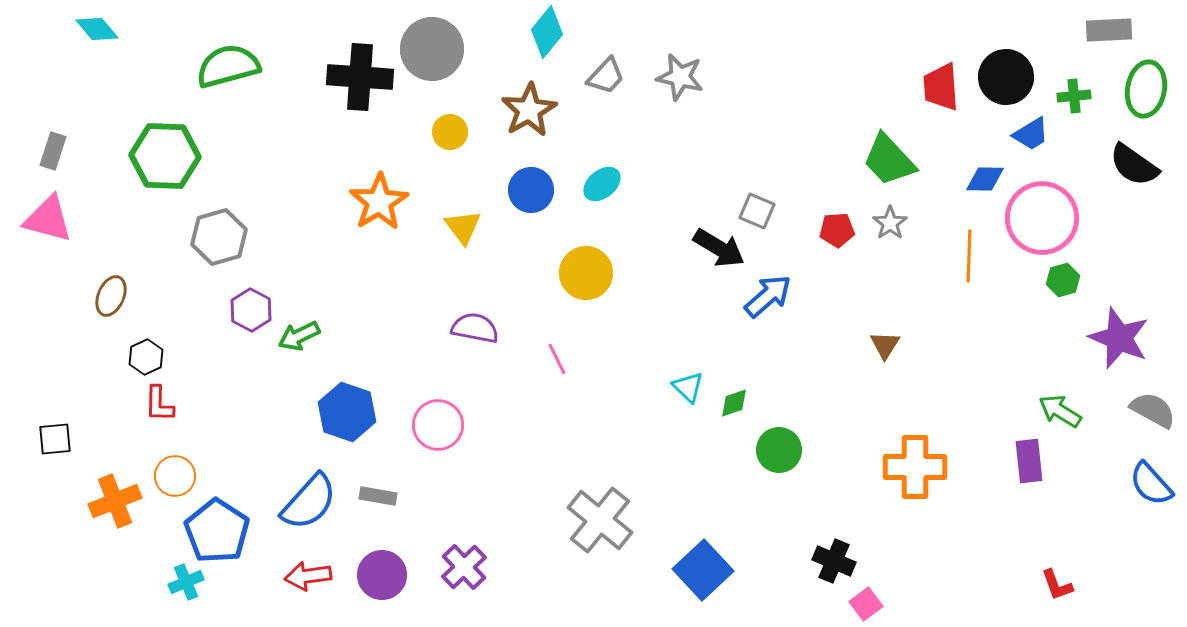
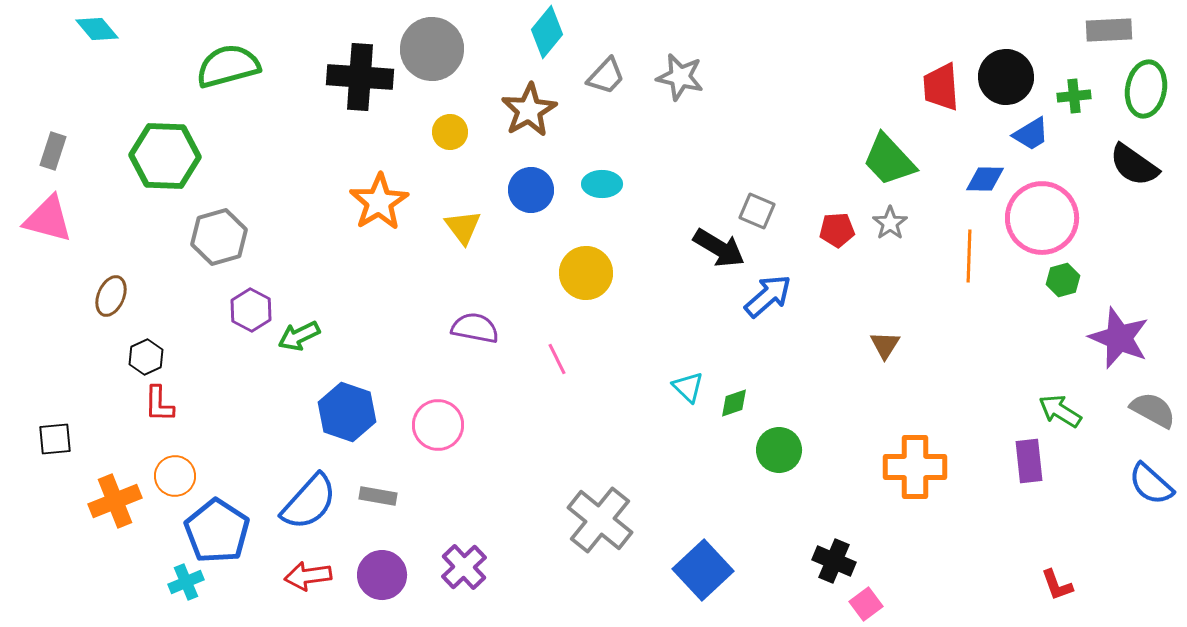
cyan ellipse at (602, 184): rotated 39 degrees clockwise
blue semicircle at (1151, 484): rotated 6 degrees counterclockwise
